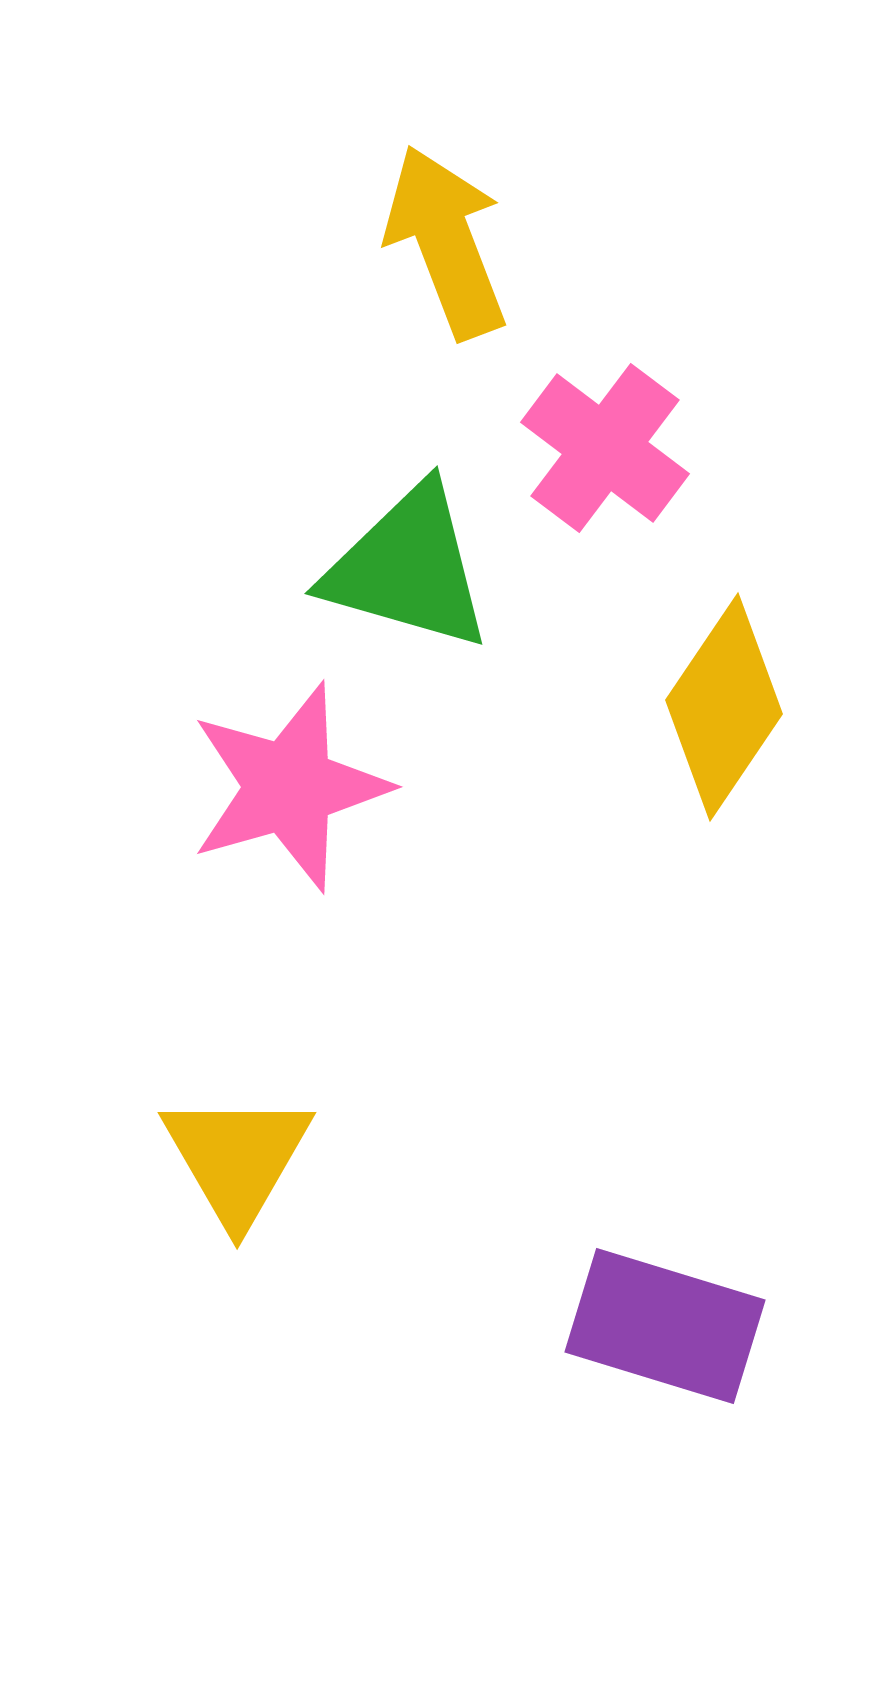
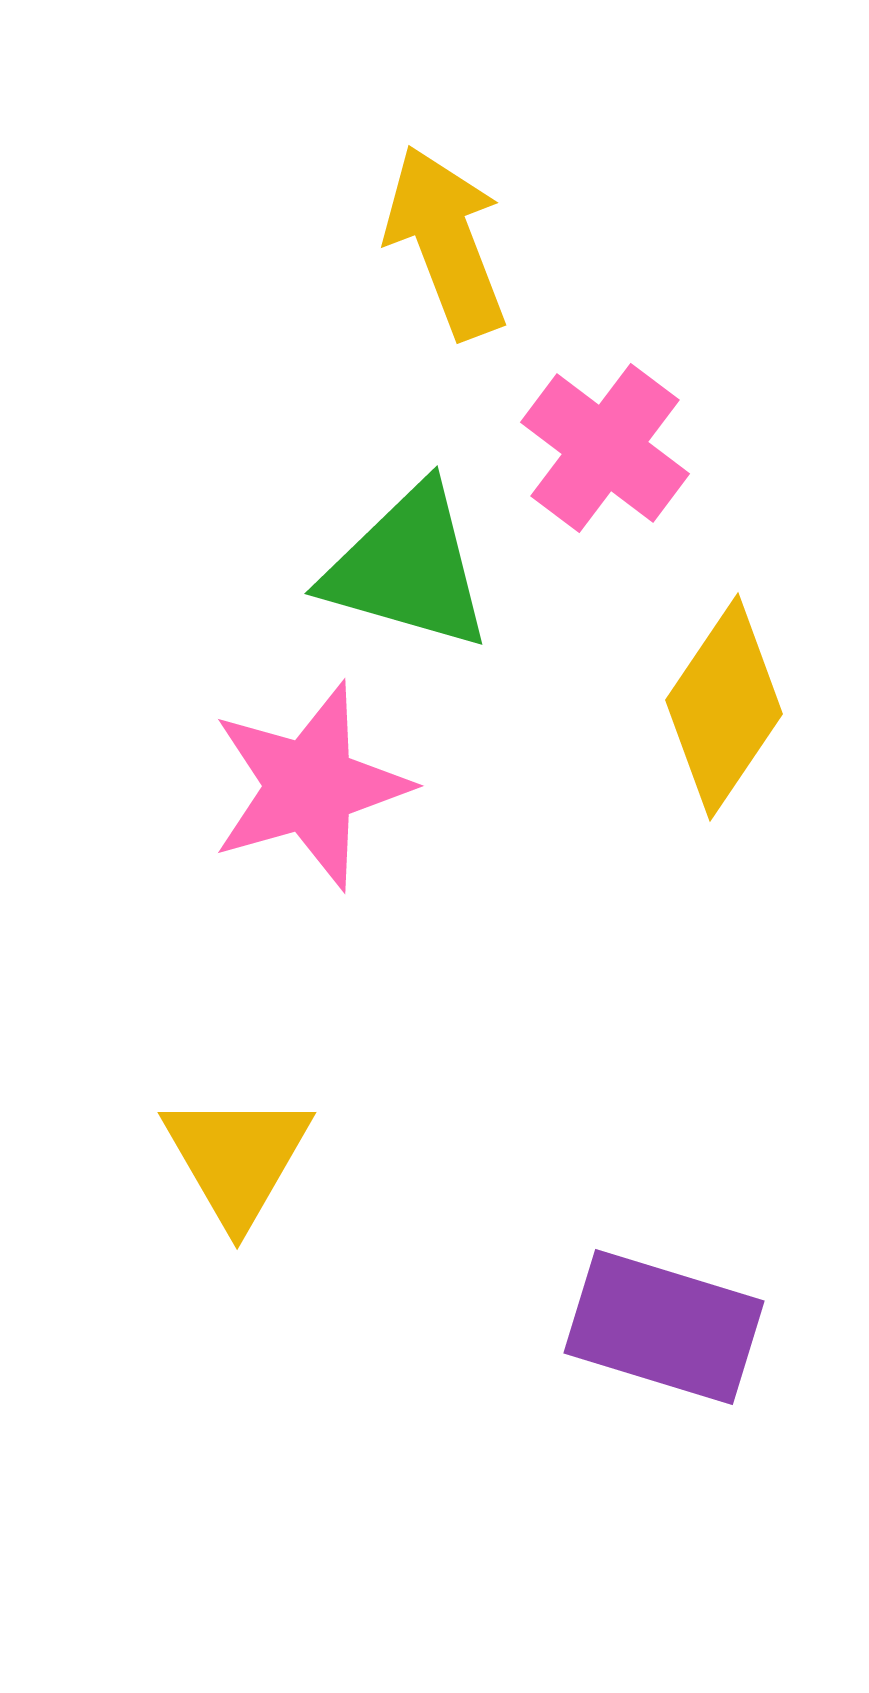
pink star: moved 21 px right, 1 px up
purple rectangle: moved 1 px left, 1 px down
